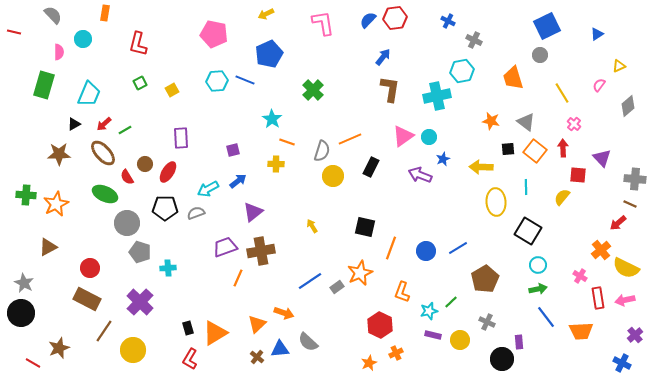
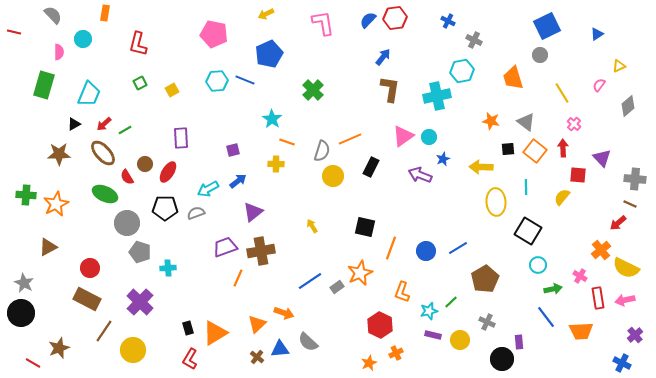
green arrow at (538, 289): moved 15 px right
